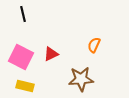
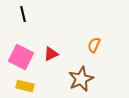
brown star: rotated 20 degrees counterclockwise
